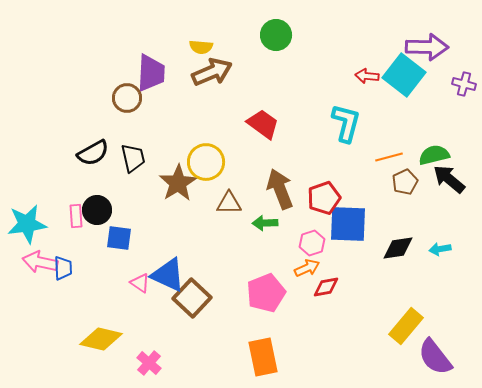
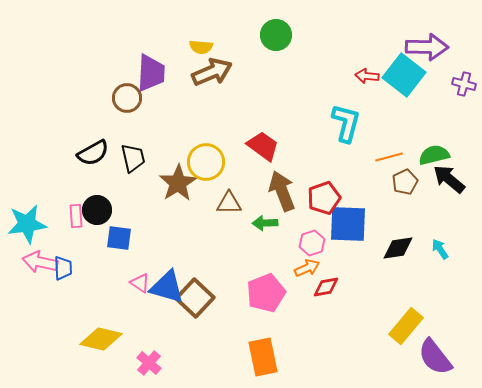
red trapezoid at (263, 124): moved 22 px down
brown arrow at (280, 189): moved 2 px right, 2 px down
cyan arrow at (440, 249): rotated 65 degrees clockwise
blue triangle at (168, 275): moved 1 px left, 12 px down; rotated 9 degrees counterclockwise
brown square at (192, 298): moved 3 px right
